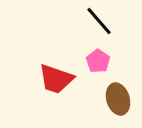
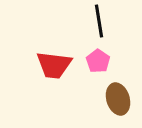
black line: rotated 32 degrees clockwise
red trapezoid: moved 2 px left, 14 px up; rotated 12 degrees counterclockwise
